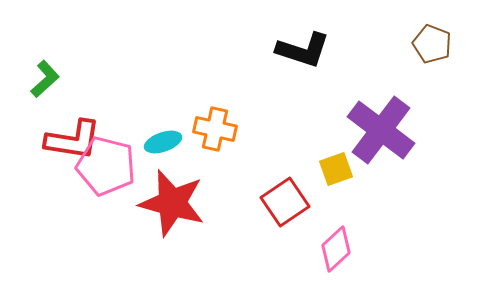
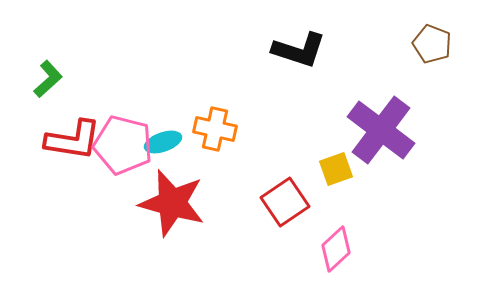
black L-shape: moved 4 px left
green L-shape: moved 3 px right
pink pentagon: moved 17 px right, 21 px up
